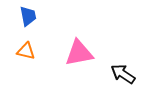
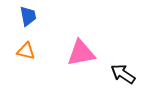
pink triangle: moved 2 px right
